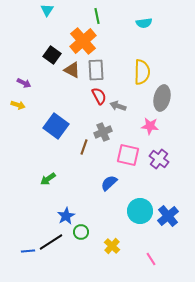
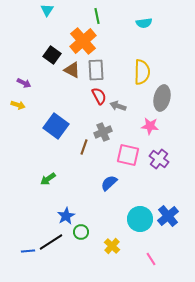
cyan circle: moved 8 px down
